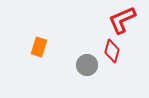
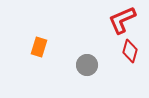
red diamond: moved 18 px right
